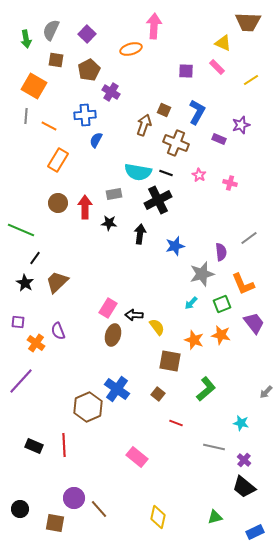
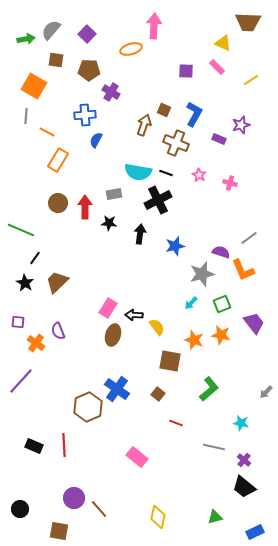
gray semicircle at (51, 30): rotated 15 degrees clockwise
green arrow at (26, 39): rotated 90 degrees counterclockwise
brown pentagon at (89, 70): rotated 30 degrees clockwise
blue L-shape at (197, 112): moved 3 px left, 2 px down
orange line at (49, 126): moved 2 px left, 6 px down
purple semicircle at (221, 252): rotated 66 degrees counterclockwise
orange L-shape at (243, 284): moved 14 px up
green L-shape at (206, 389): moved 3 px right
brown square at (55, 523): moved 4 px right, 8 px down
